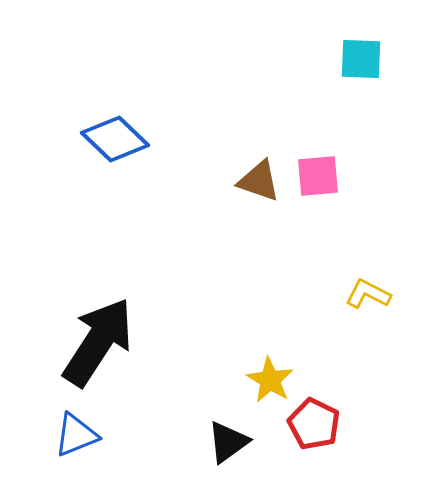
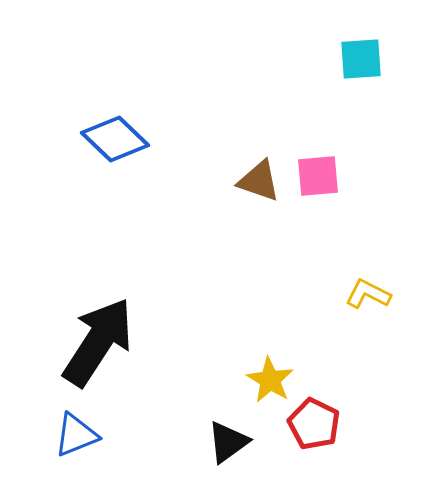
cyan square: rotated 6 degrees counterclockwise
